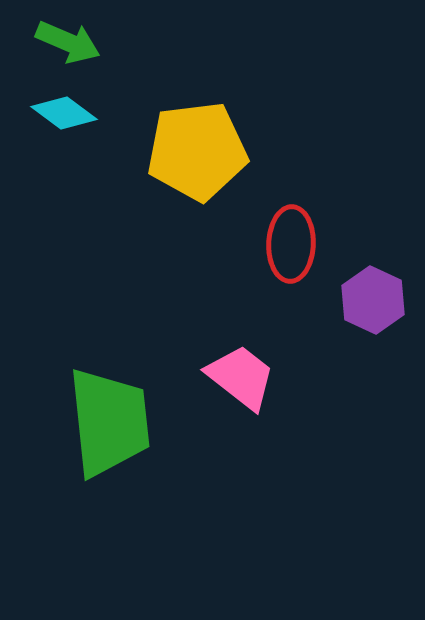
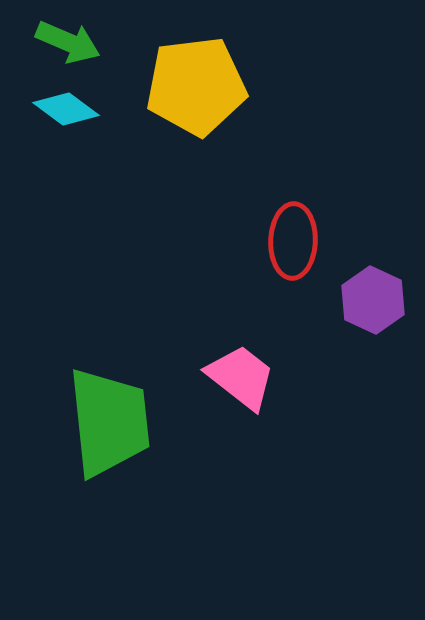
cyan diamond: moved 2 px right, 4 px up
yellow pentagon: moved 1 px left, 65 px up
red ellipse: moved 2 px right, 3 px up
